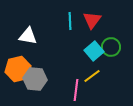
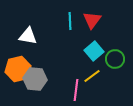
green circle: moved 4 px right, 12 px down
